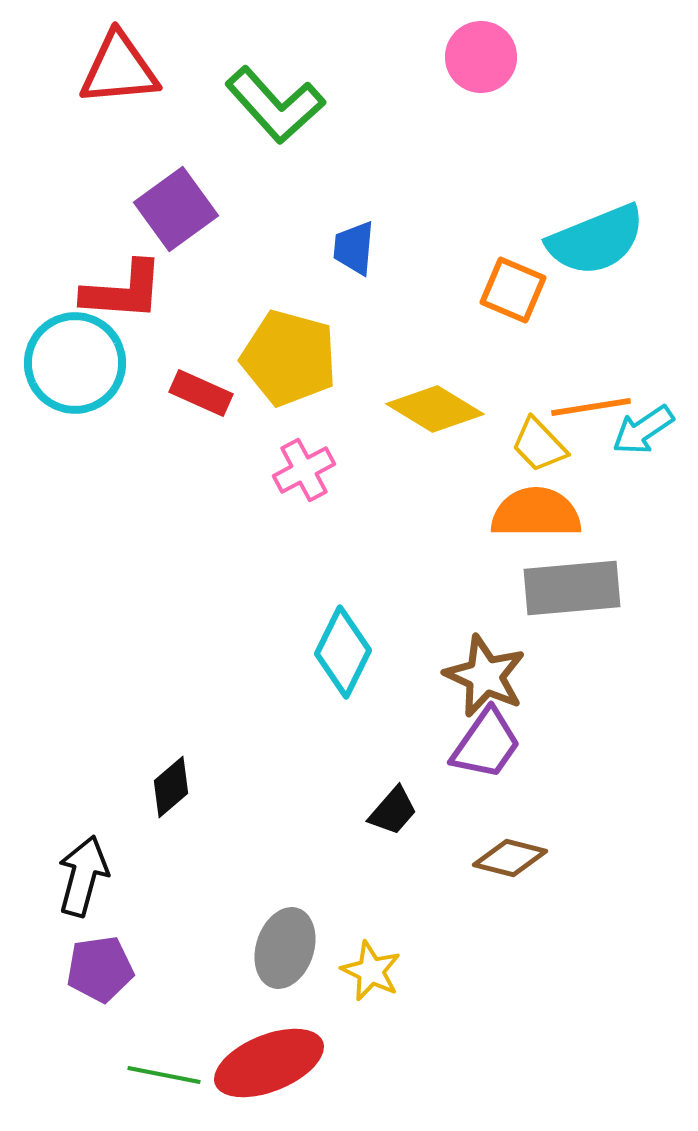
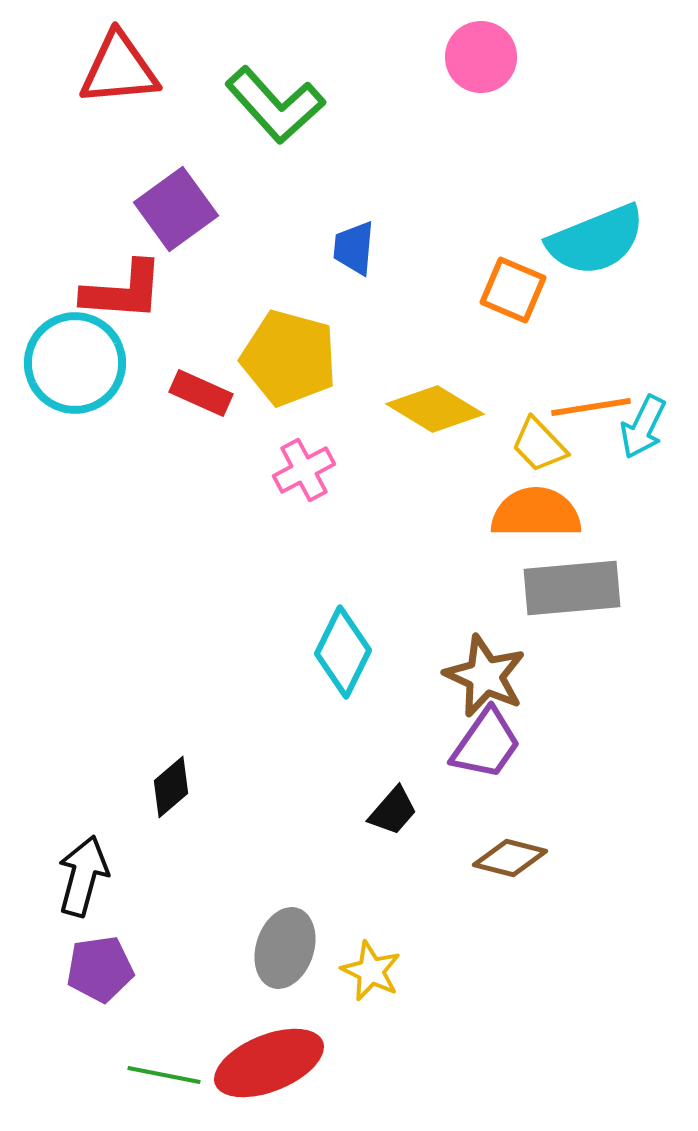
cyan arrow: moved 3 px up; rotated 30 degrees counterclockwise
